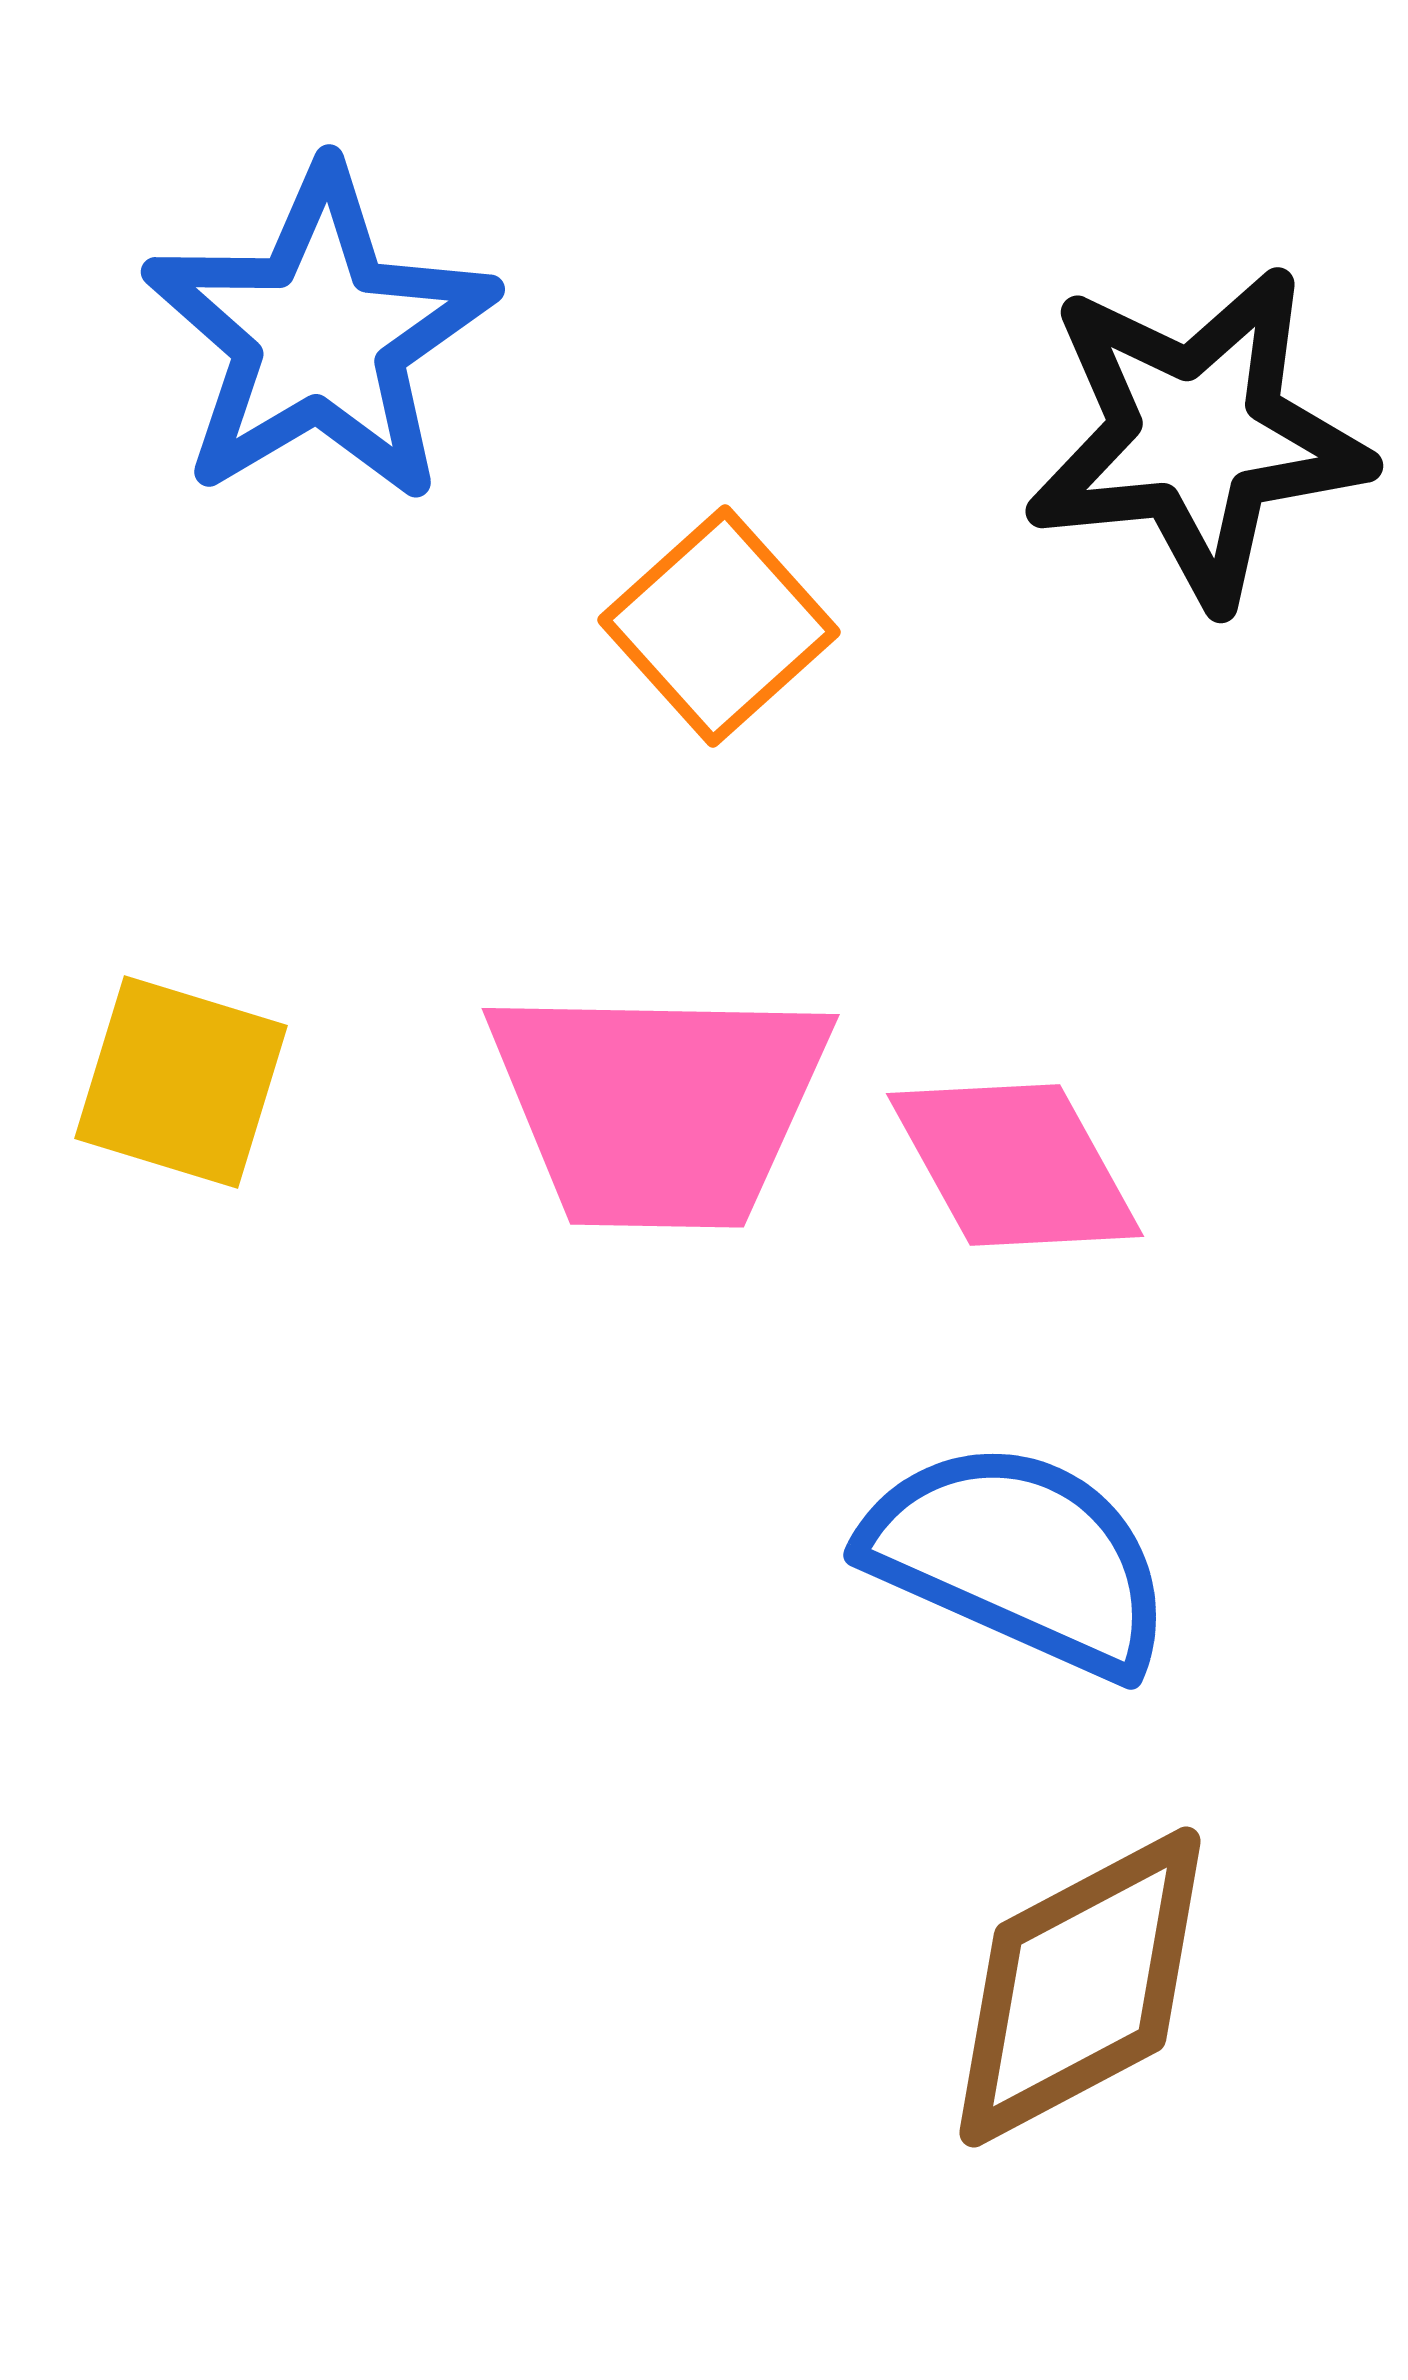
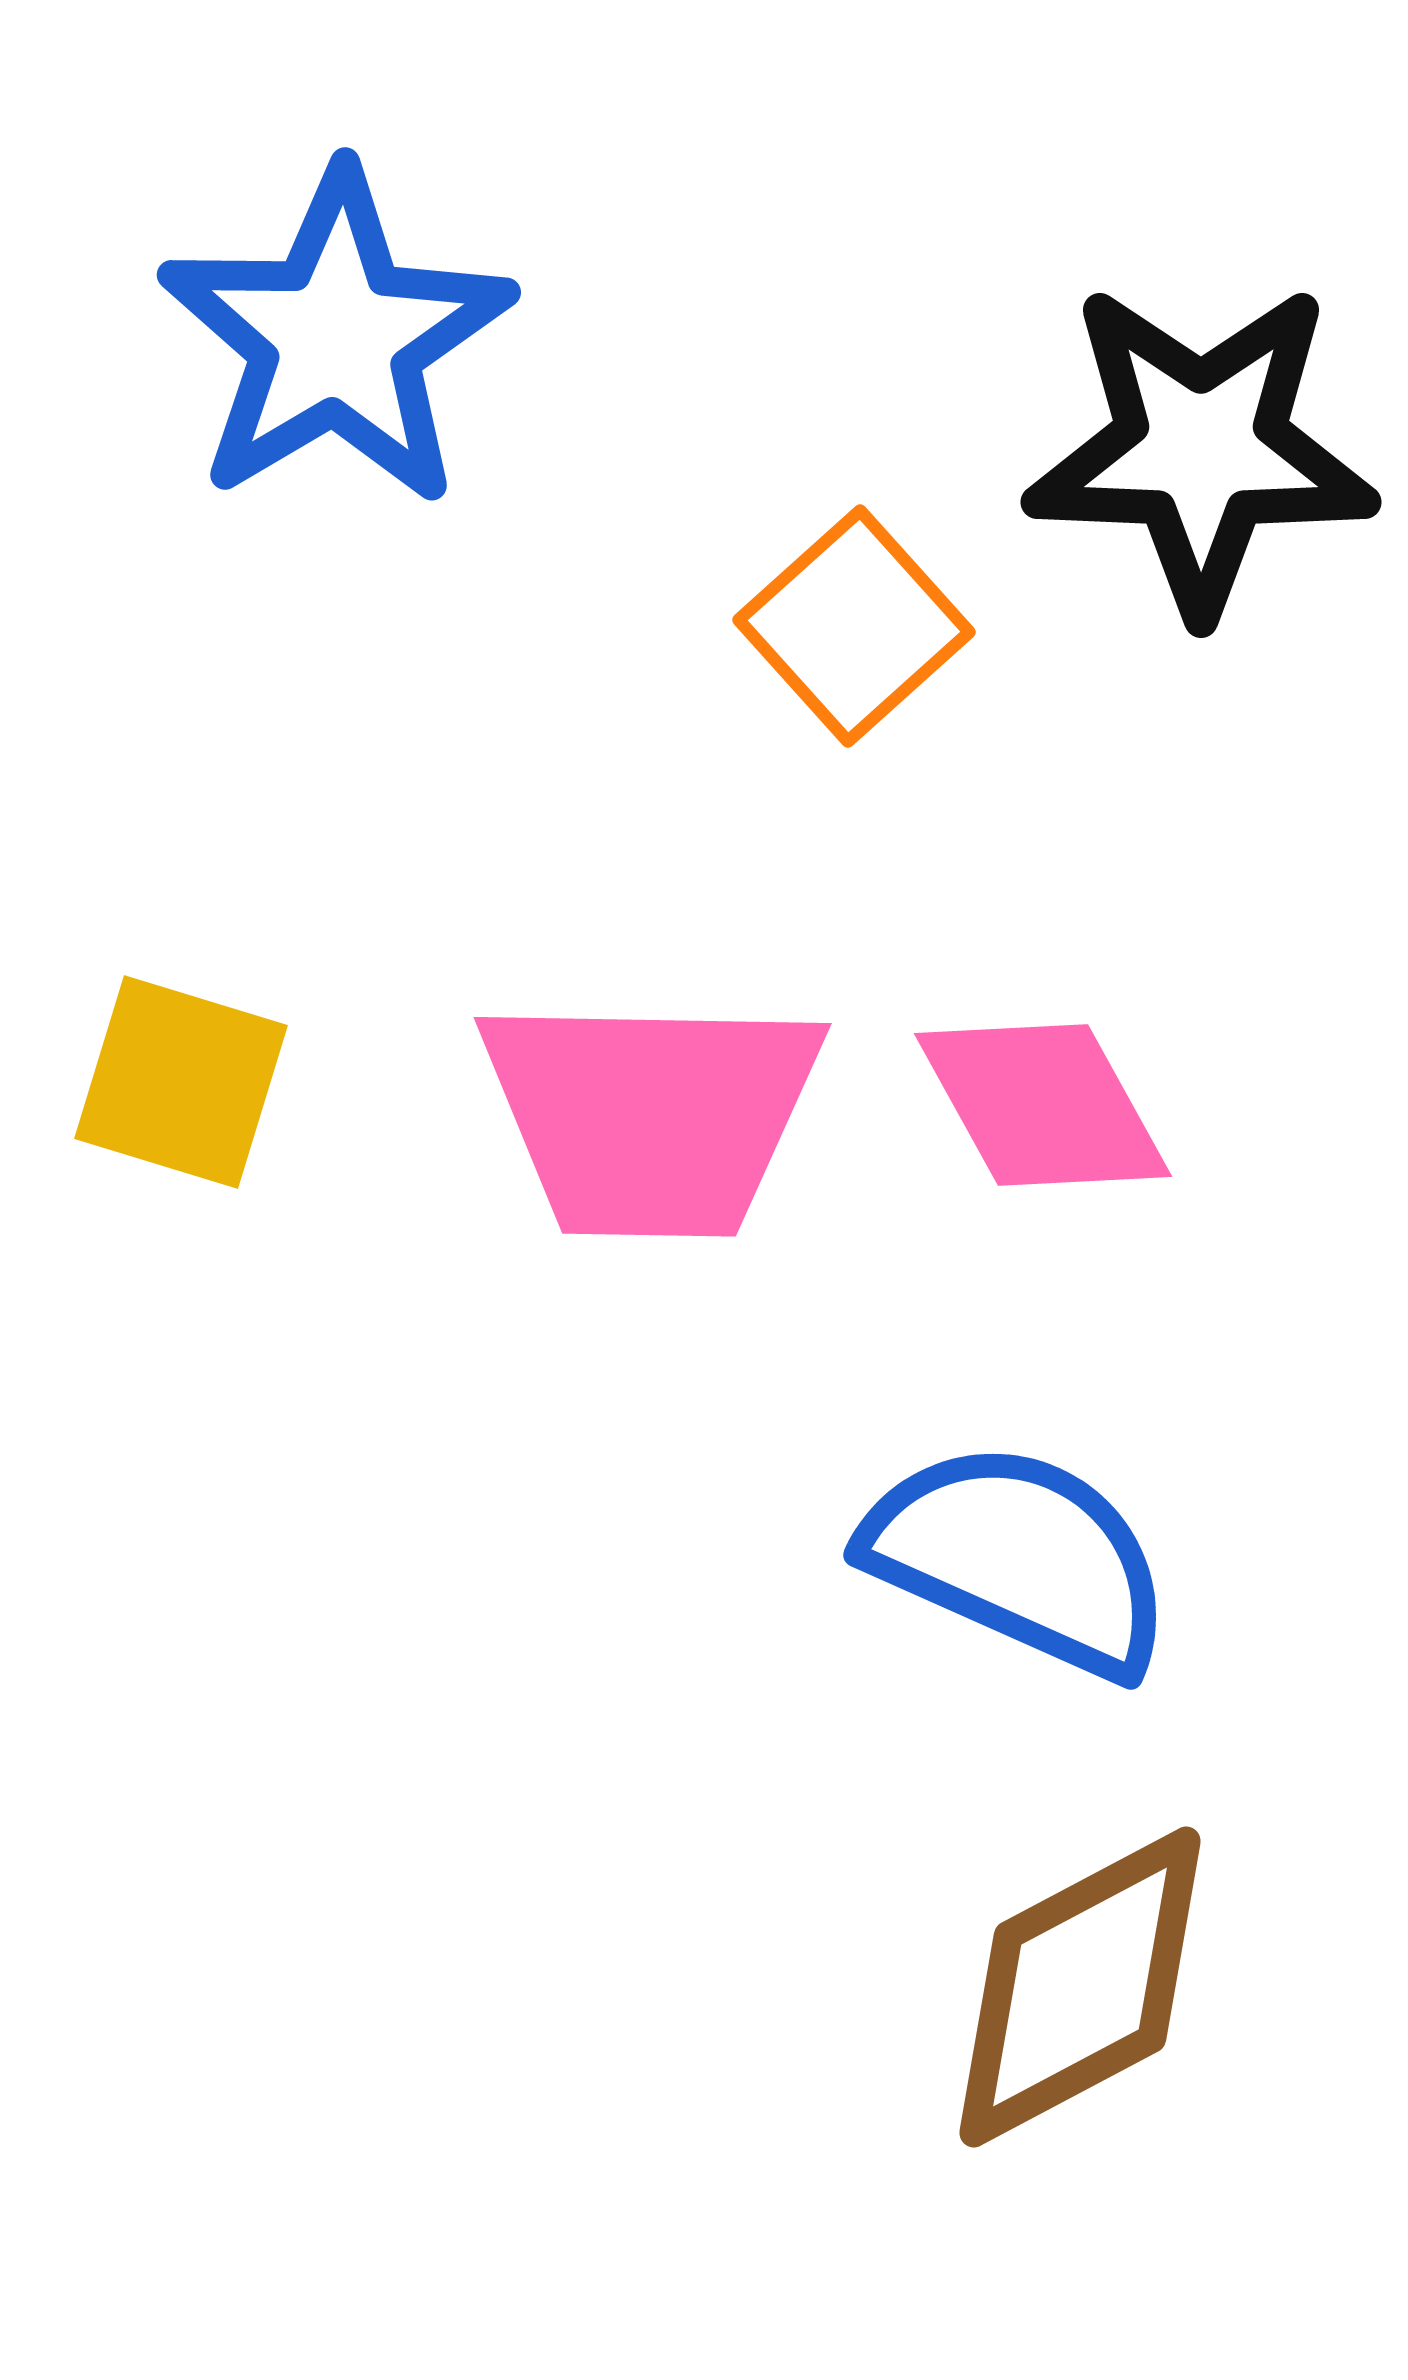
blue star: moved 16 px right, 3 px down
black star: moved 4 px right, 13 px down; rotated 8 degrees clockwise
orange square: moved 135 px right
pink trapezoid: moved 8 px left, 9 px down
pink diamond: moved 28 px right, 60 px up
